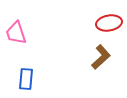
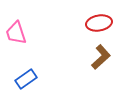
red ellipse: moved 10 px left
blue rectangle: rotated 50 degrees clockwise
